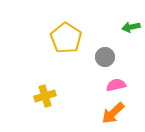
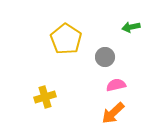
yellow pentagon: moved 1 px down
yellow cross: moved 1 px down
